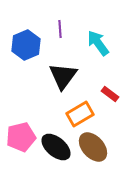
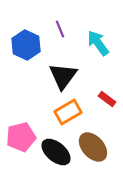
purple line: rotated 18 degrees counterclockwise
blue hexagon: rotated 12 degrees counterclockwise
red rectangle: moved 3 px left, 5 px down
orange rectangle: moved 12 px left, 2 px up
black ellipse: moved 5 px down
